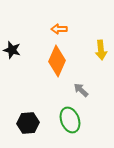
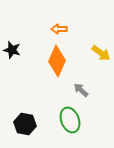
yellow arrow: moved 3 px down; rotated 48 degrees counterclockwise
black hexagon: moved 3 px left, 1 px down; rotated 15 degrees clockwise
